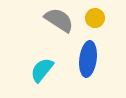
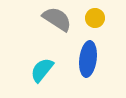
gray semicircle: moved 2 px left, 1 px up
